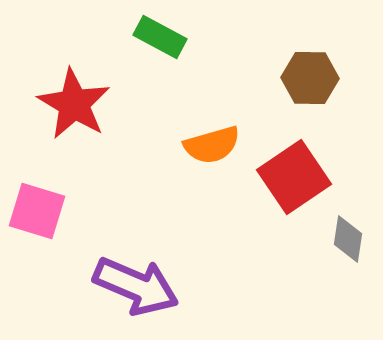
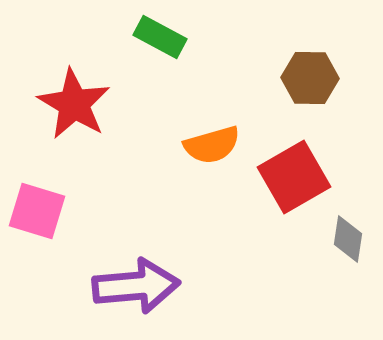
red square: rotated 4 degrees clockwise
purple arrow: rotated 28 degrees counterclockwise
